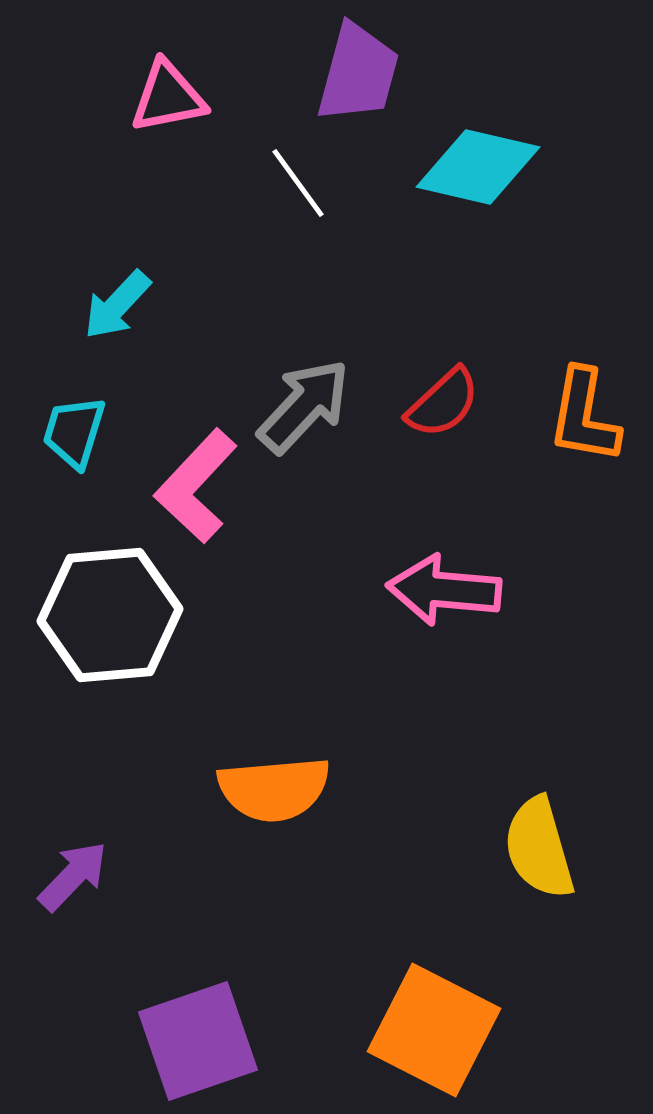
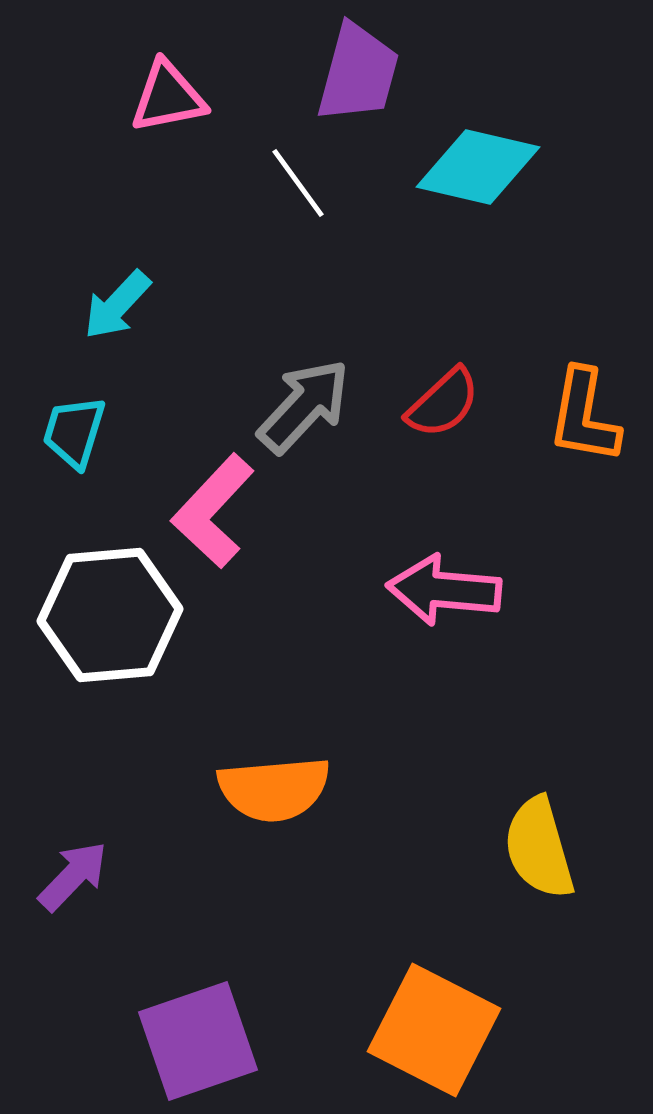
pink L-shape: moved 17 px right, 25 px down
